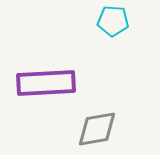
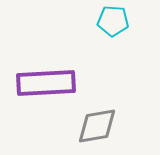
gray diamond: moved 3 px up
